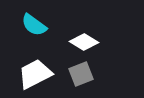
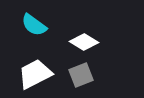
gray square: moved 1 px down
